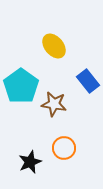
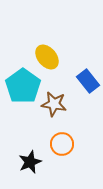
yellow ellipse: moved 7 px left, 11 px down
cyan pentagon: moved 2 px right
orange circle: moved 2 px left, 4 px up
